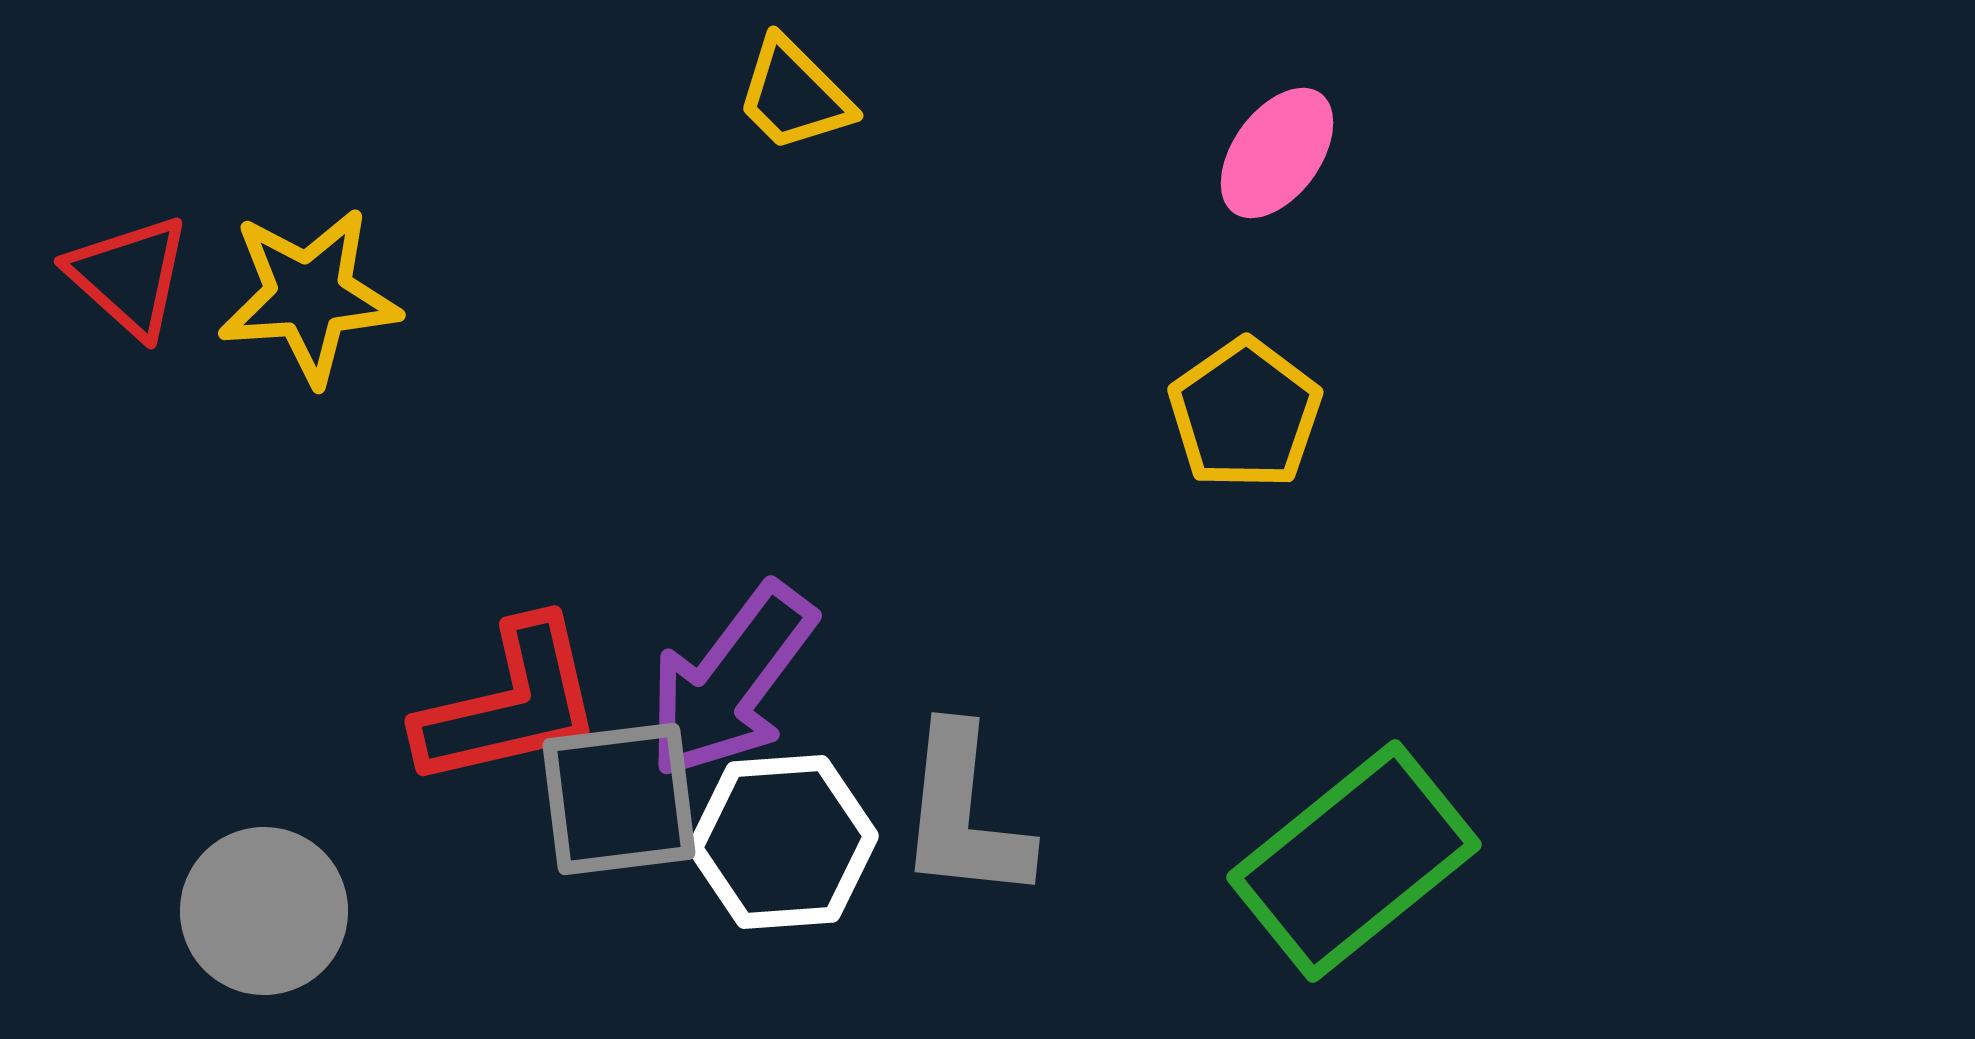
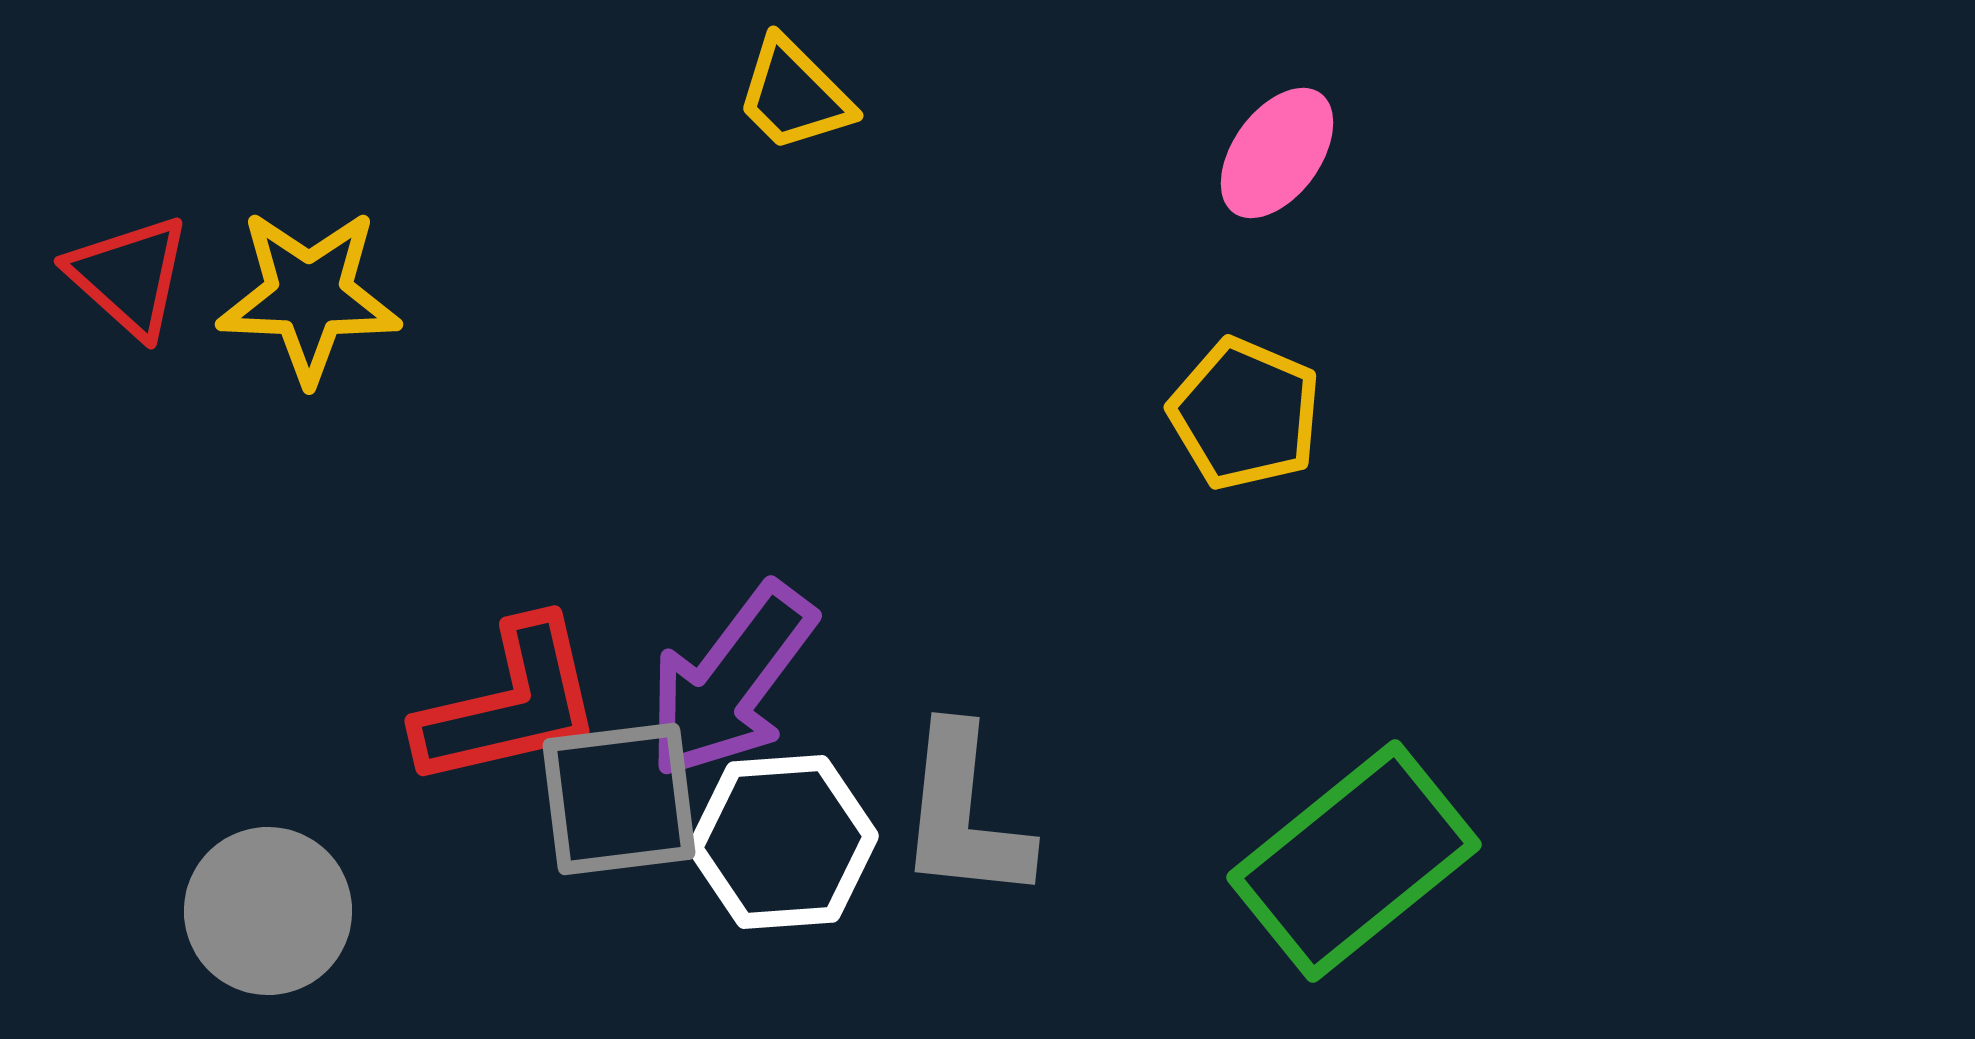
yellow star: rotated 6 degrees clockwise
yellow pentagon: rotated 14 degrees counterclockwise
gray circle: moved 4 px right
